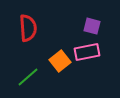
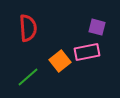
purple square: moved 5 px right, 1 px down
